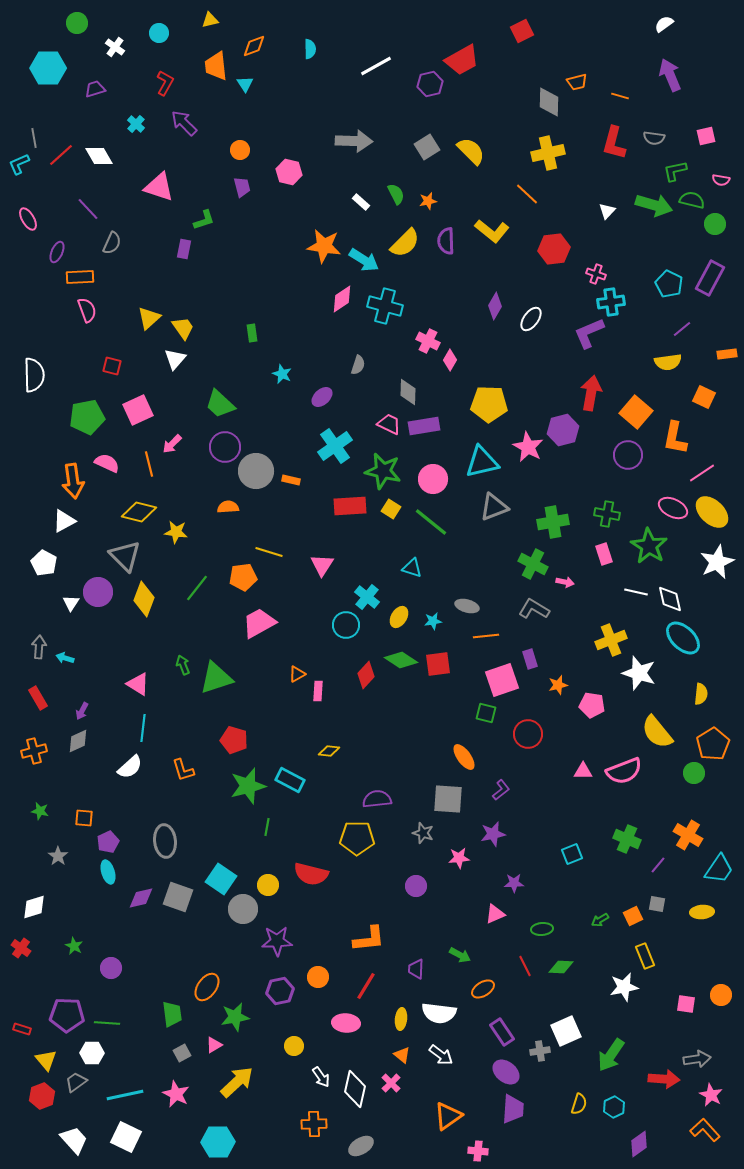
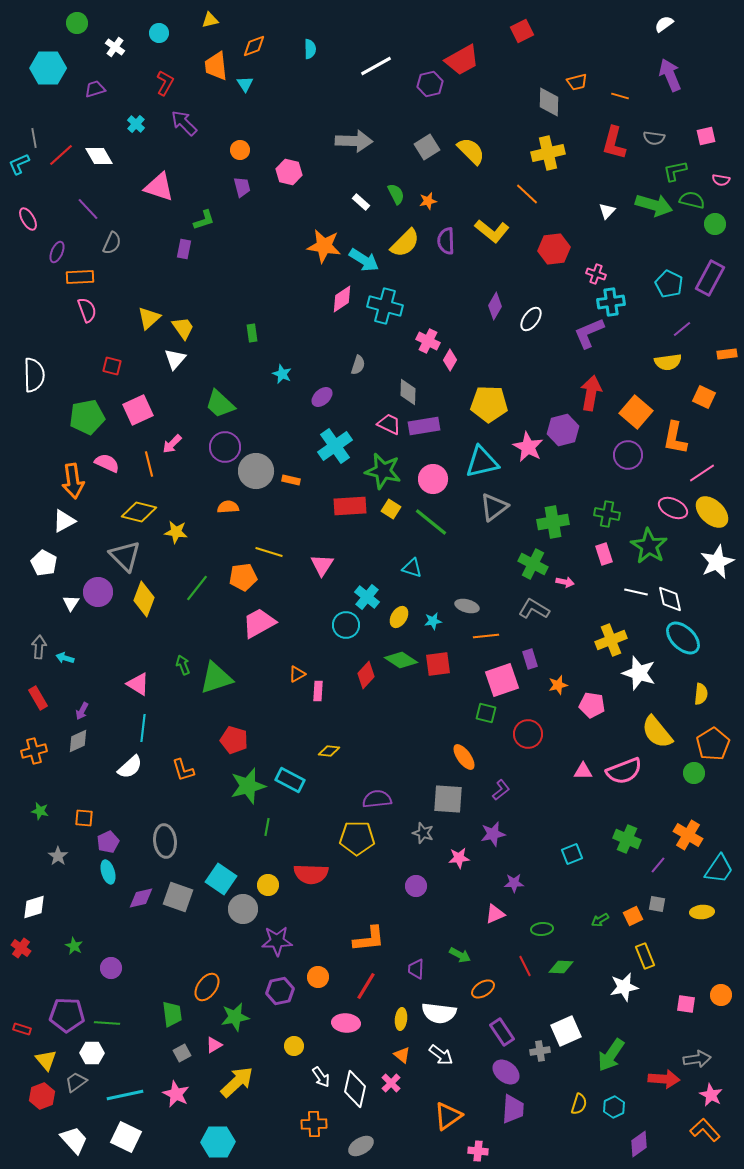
gray triangle at (494, 507): rotated 16 degrees counterclockwise
red semicircle at (311, 874): rotated 12 degrees counterclockwise
